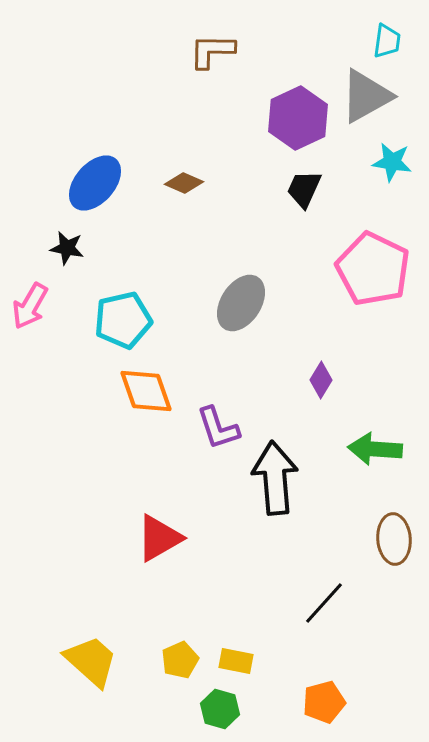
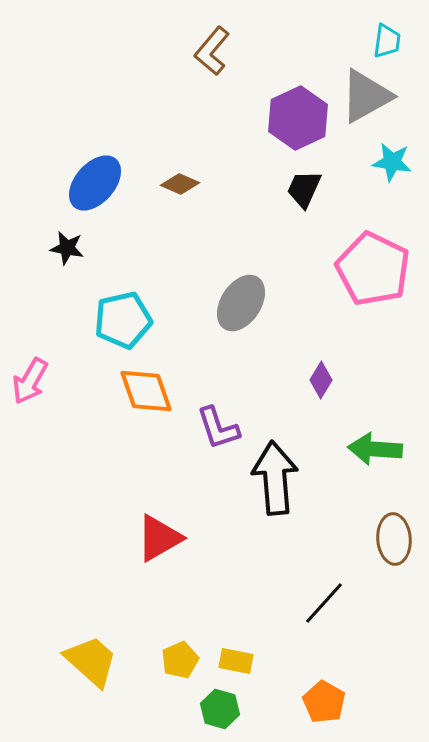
brown L-shape: rotated 51 degrees counterclockwise
brown diamond: moved 4 px left, 1 px down
pink arrow: moved 75 px down
orange pentagon: rotated 27 degrees counterclockwise
